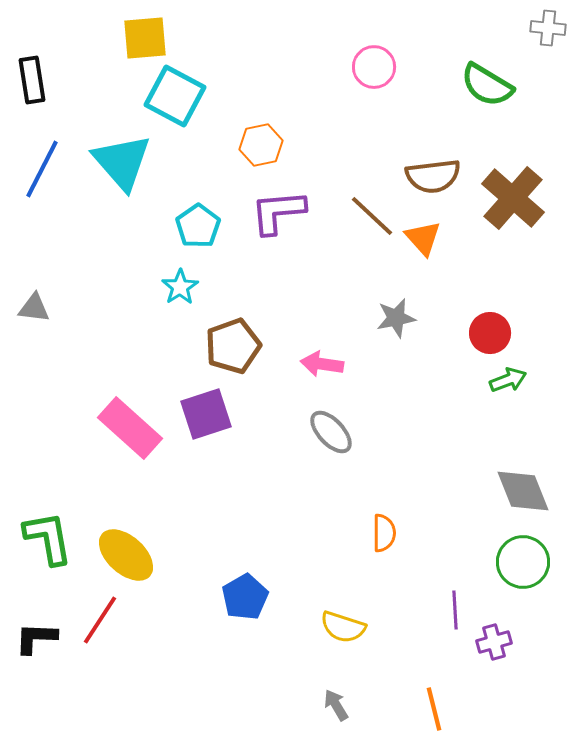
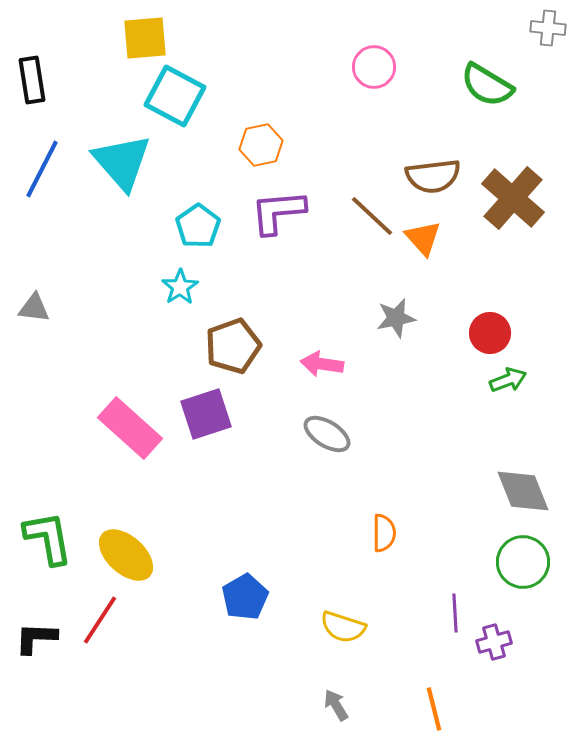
gray ellipse: moved 4 px left, 2 px down; rotated 15 degrees counterclockwise
purple line: moved 3 px down
